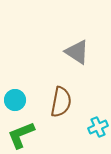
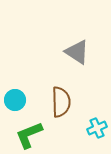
brown semicircle: rotated 12 degrees counterclockwise
cyan cross: moved 1 px left, 1 px down
green L-shape: moved 8 px right
